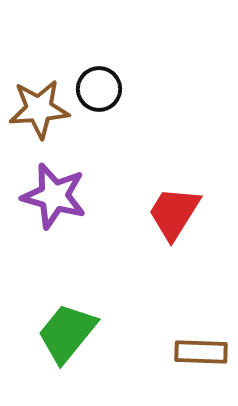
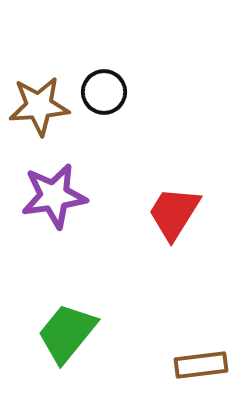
black circle: moved 5 px right, 3 px down
brown star: moved 3 px up
purple star: rotated 24 degrees counterclockwise
brown rectangle: moved 13 px down; rotated 9 degrees counterclockwise
